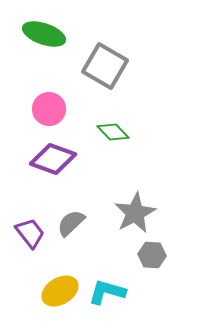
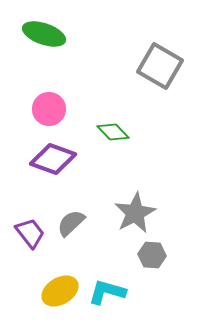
gray square: moved 55 px right
